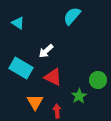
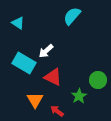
cyan rectangle: moved 3 px right, 5 px up
orange triangle: moved 2 px up
red arrow: rotated 48 degrees counterclockwise
